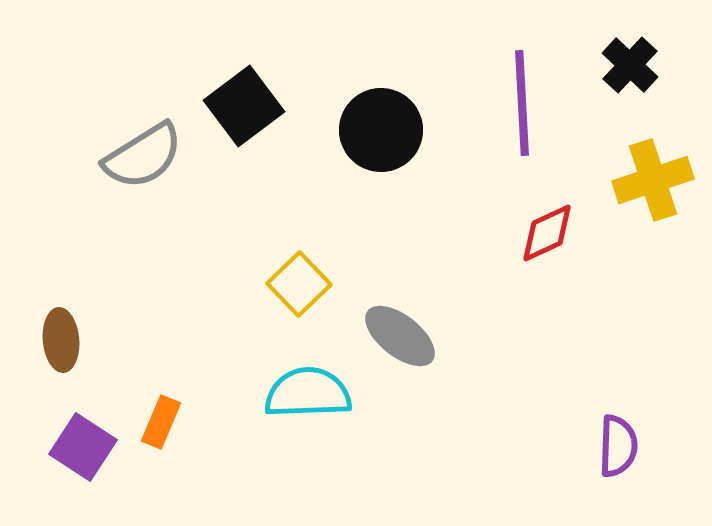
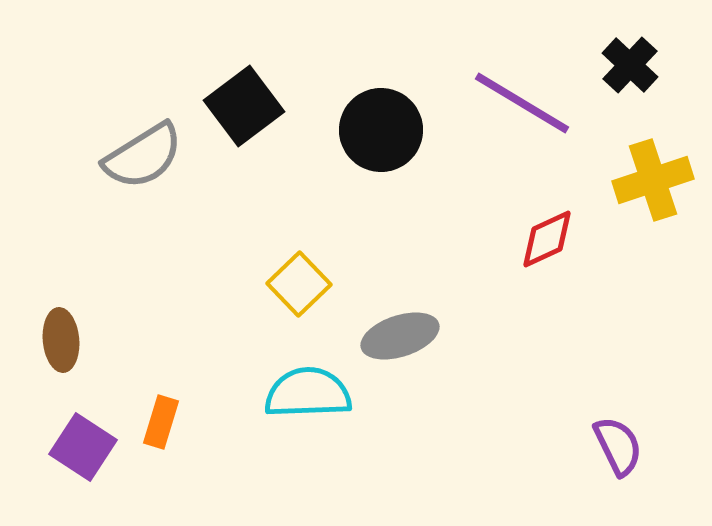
purple line: rotated 56 degrees counterclockwise
red diamond: moved 6 px down
gray ellipse: rotated 56 degrees counterclockwise
orange rectangle: rotated 6 degrees counterclockwise
purple semicircle: rotated 28 degrees counterclockwise
